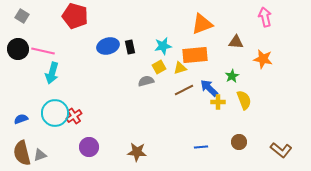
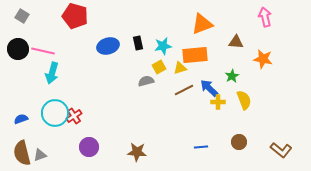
black rectangle: moved 8 px right, 4 px up
